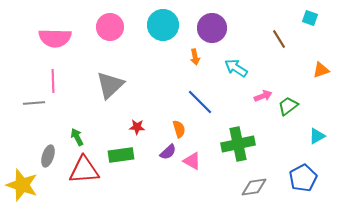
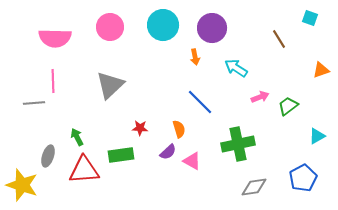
pink arrow: moved 3 px left, 1 px down
red star: moved 3 px right, 1 px down
